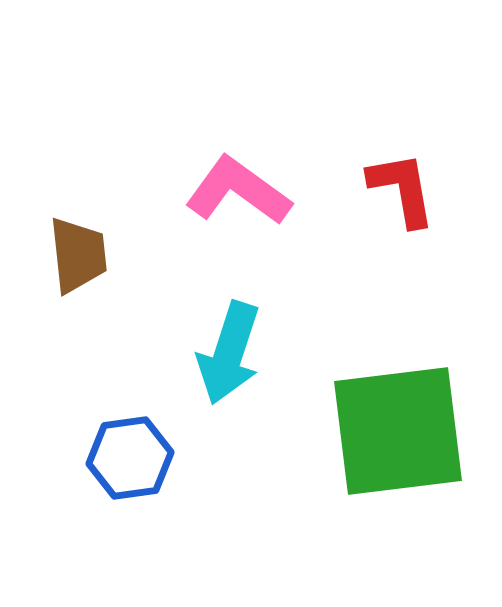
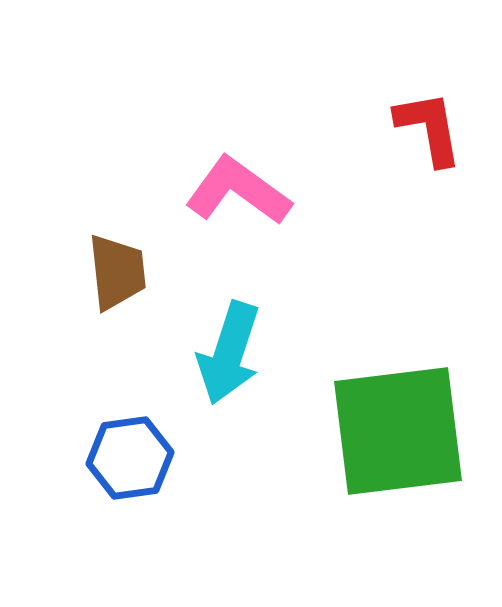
red L-shape: moved 27 px right, 61 px up
brown trapezoid: moved 39 px right, 17 px down
